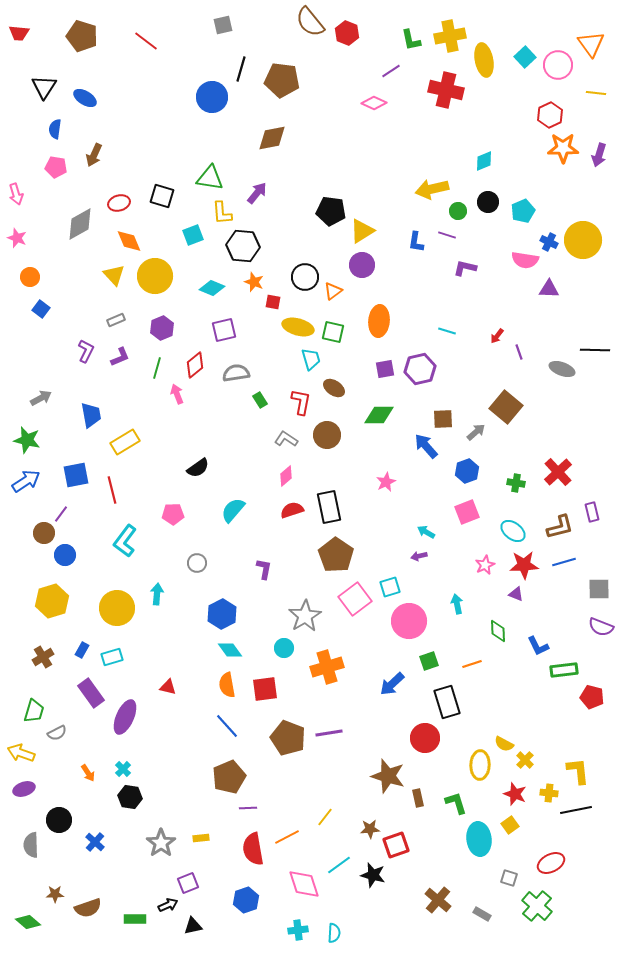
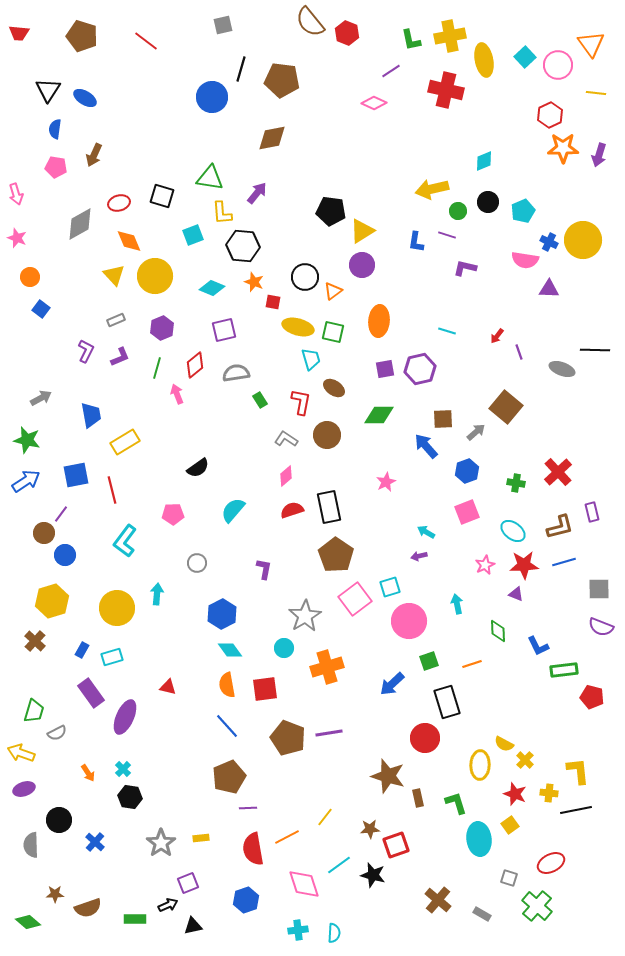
black triangle at (44, 87): moved 4 px right, 3 px down
brown cross at (43, 657): moved 8 px left, 16 px up; rotated 15 degrees counterclockwise
